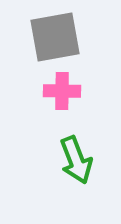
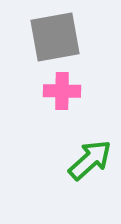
green arrow: moved 14 px right; rotated 111 degrees counterclockwise
